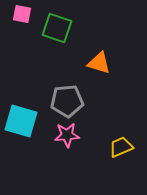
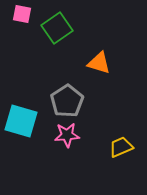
green square: rotated 36 degrees clockwise
gray pentagon: rotated 28 degrees counterclockwise
